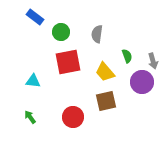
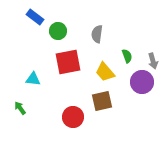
green circle: moved 3 px left, 1 px up
cyan triangle: moved 2 px up
brown square: moved 4 px left
green arrow: moved 10 px left, 9 px up
